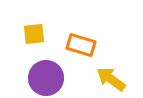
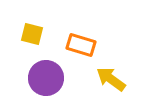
yellow square: moved 2 px left; rotated 20 degrees clockwise
